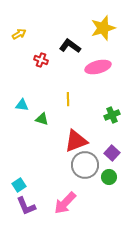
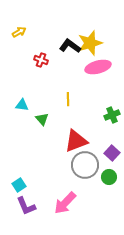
yellow star: moved 13 px left, 15 px down
yellow arrow: moved 2 px up
green triangle: rotated 32 degrees clockwise
